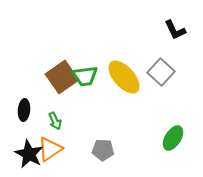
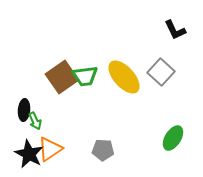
green arrow: moved 20 px left
